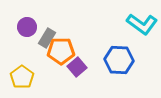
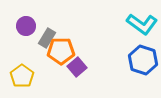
purple circle: moved 1 px left, 1 px up
blue hexagon: moved 24 px right; rotated 16 degrees clockwise
yellow pentagon: moved 1 px up
